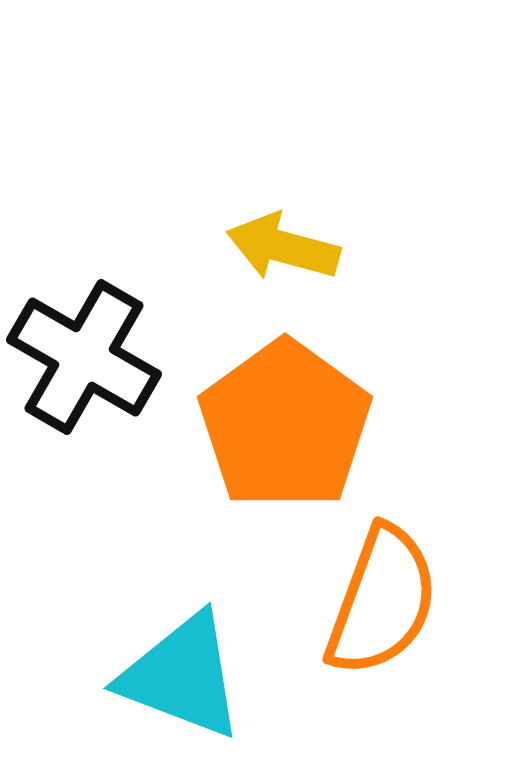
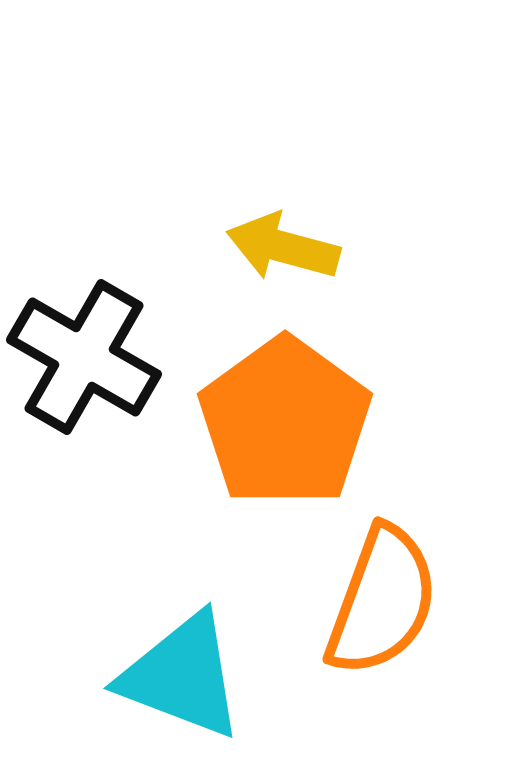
orange pentagon: moved 3 px up
